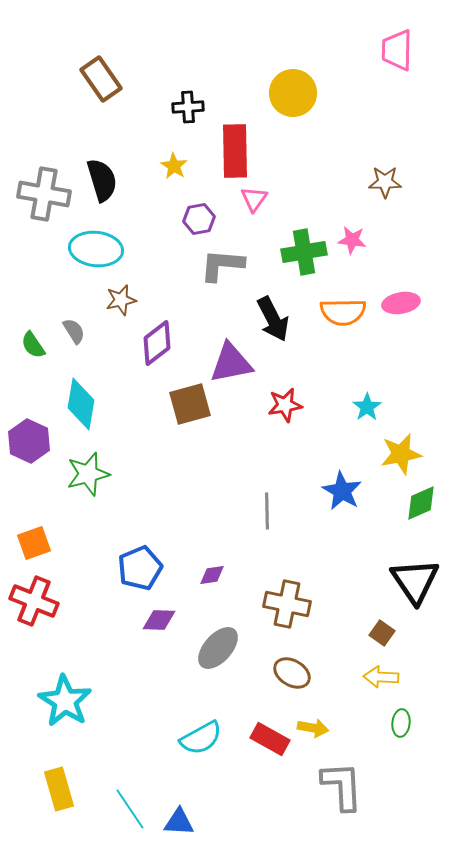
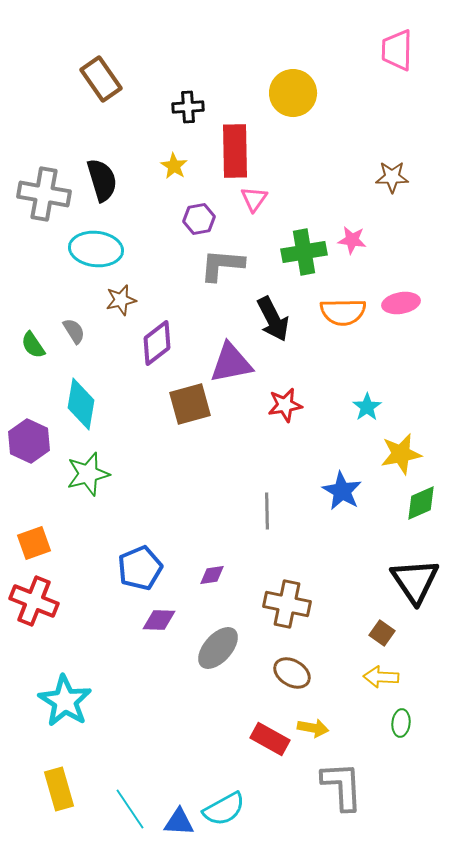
brown star at (385, 182): moved 7 px right, 5 px up
cyan semicircle at (201, 738): moved 23 px right, 71 px down
